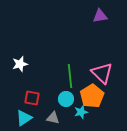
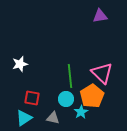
cyan star: rotated 16 degrees counterclockwise
